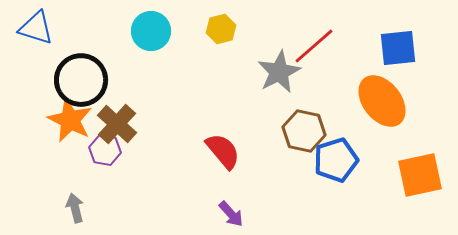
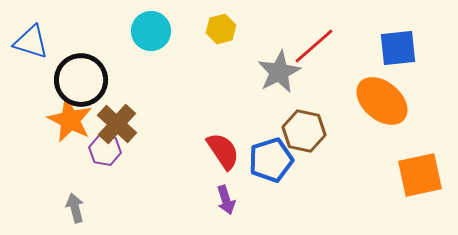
blue triangle: moved 5 px left, 14 px down
orange ellipse: rotated 12 degrees counterclockwise
red semicircle: rotated 6 degrees clockwise
blue pentagon: moved 65 px left
purple arrow: moved 5 px left, 14 px up; rotated 24 degrees clockwise
